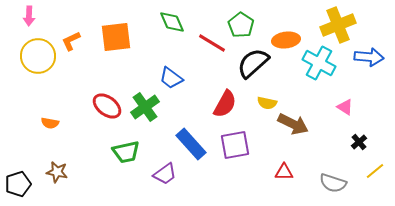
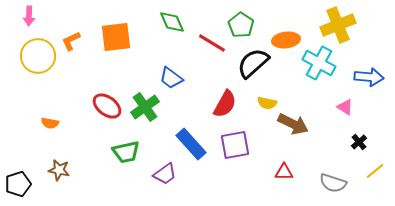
blue arrow: moved 20 px down
brown star: moved 2 px right, 2 px up
